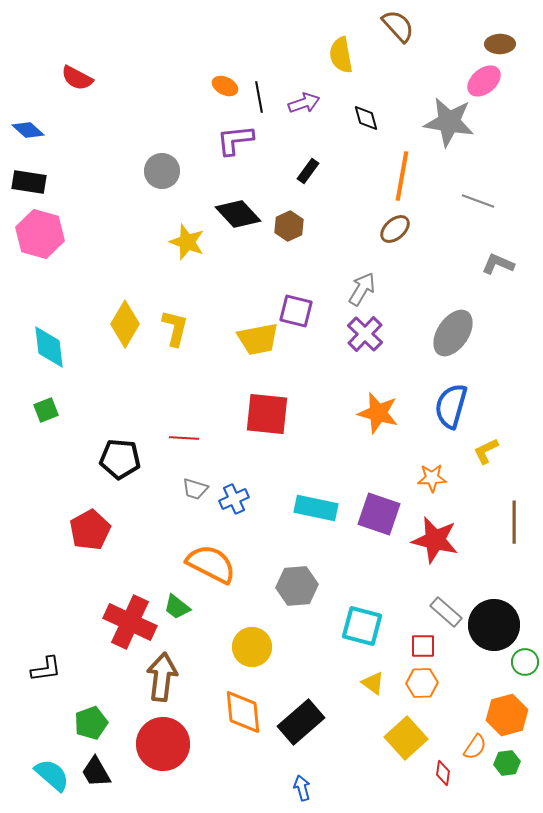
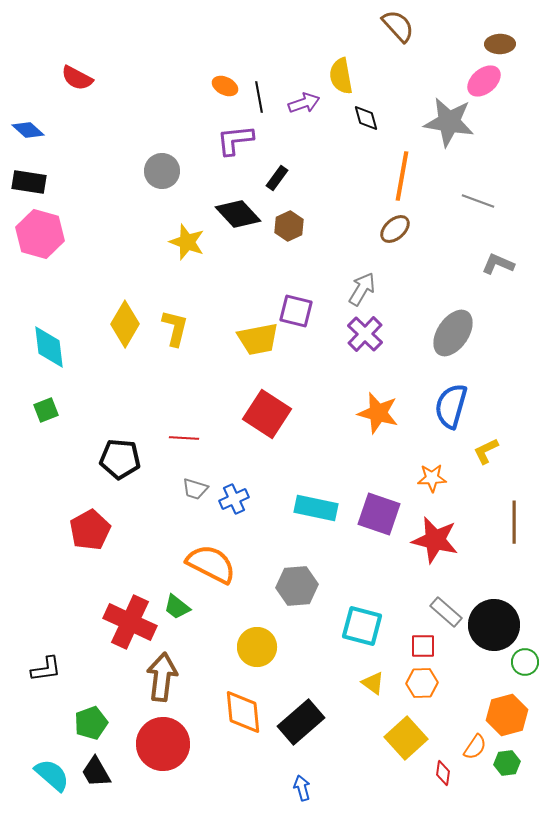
yellow semicircle at (341, 55): moved 21 px down
black rectangle at (308, 171): moved 31 px left, 7 px down
red square at (267, 414): rotated 27 degrees clockwise
yellow circle at (252, 647): moved 5 px right
